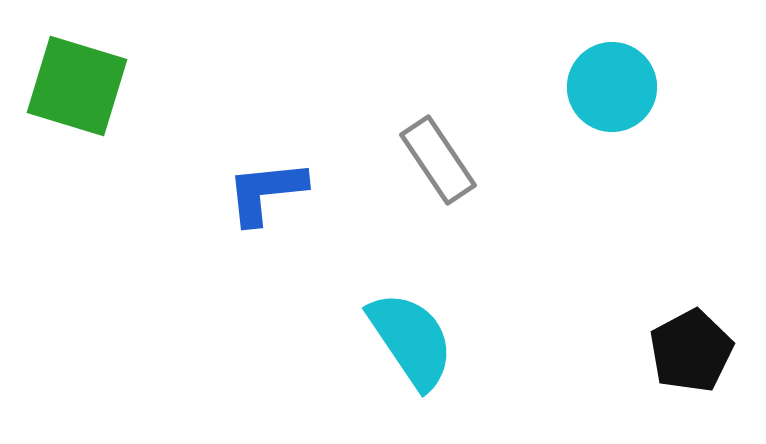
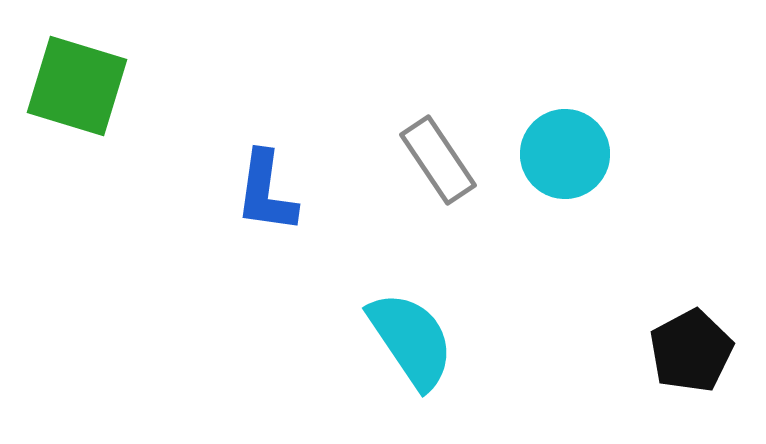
cyan circle: moved 47 px left, 67 px down
blue L-shape: rotated 76 degrees counterclockwise
